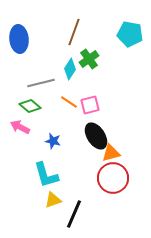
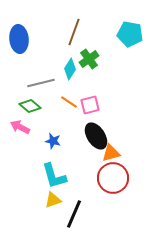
cyan L-shape: moved 8 px right, 1 px down
